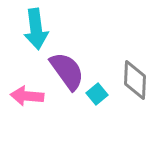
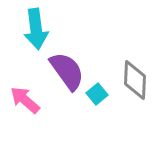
pink arrow: moved 2 px left, 4 px down; rotated 36 degrees clockwise
